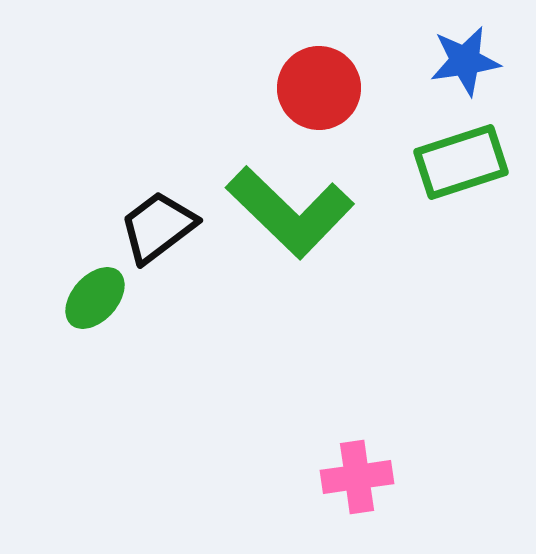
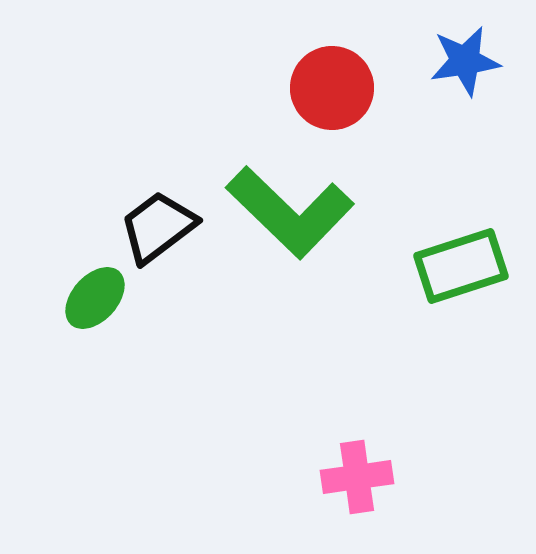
red circle: moved 13 px right
green rectangle: moved 104 px down
